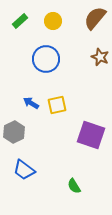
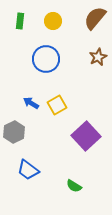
green rectangle: rotated 42 degrees counterclockwise
brown star: moved 2 px left; rotated 24 degrees clockwise
yellow square: rotated 18 degrees counterclockwise
purple square: moved 5 px left, 1 px down; rotated 28 degrees clockwise
blue trapezoid: moved 4 px right
green semicircle: rotated 28 degrees counterclockwise
